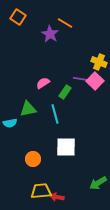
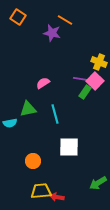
orange line: moved 3 px up
purple star: moved 2 px right, 1 px up; rotated 18 degrees counterclockwise
green rectangle: moved 20 px right
white square: moved 3 px right
orange circle: moved 2 px down
